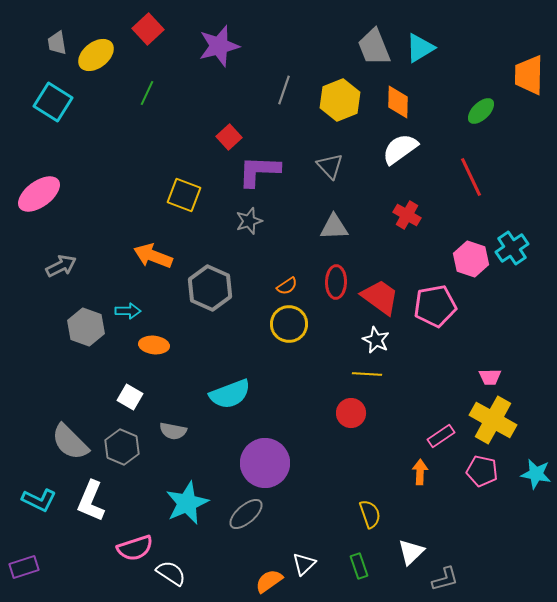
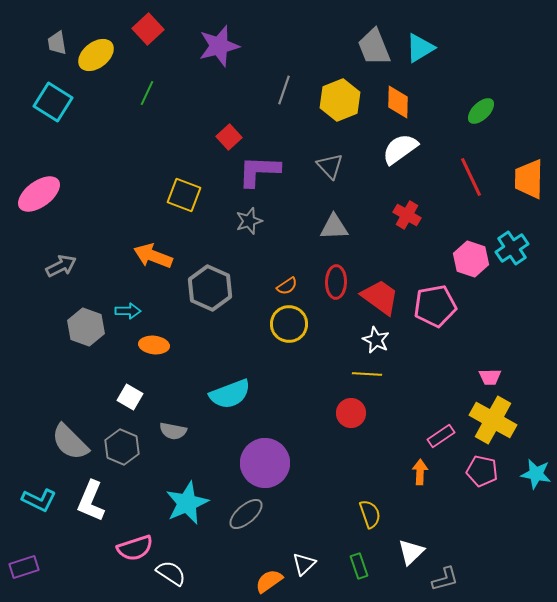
orange trapezoid at (529, 75): moved 104 px down
